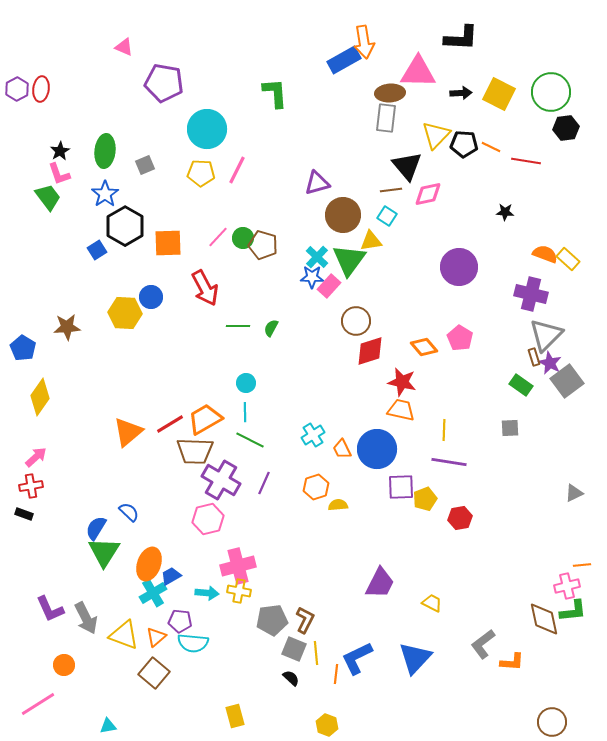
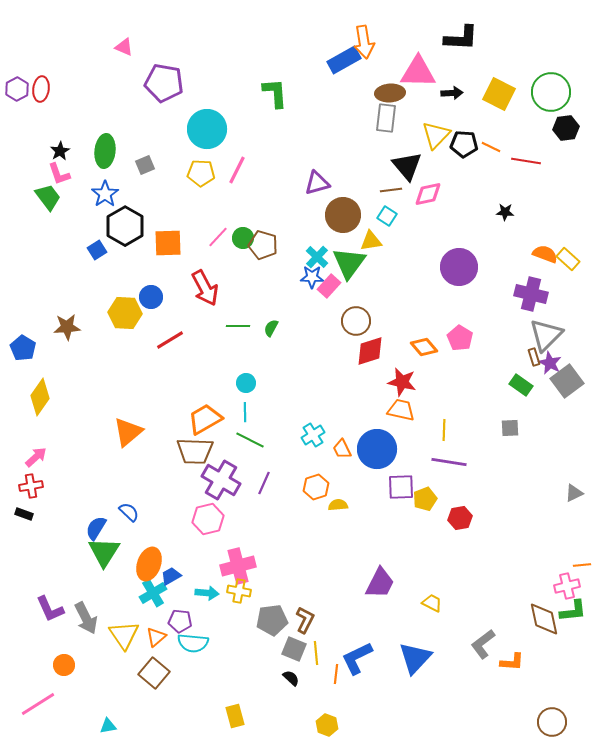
black arrow at (461, 93): moved 9 px left
green triangle at (349, 260): moved 3 px down
red line at (170, 424): moved 84 px up
yellow triangle at (124, 635): rotated 36 degrees clockwise
